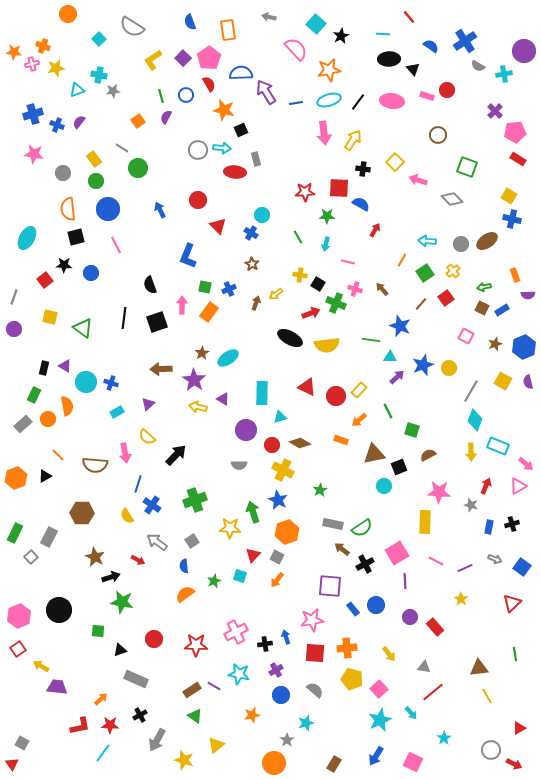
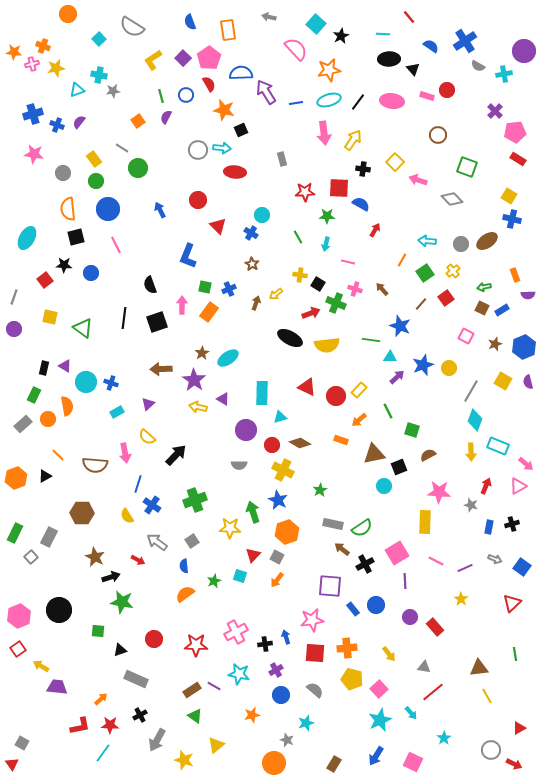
gray rectangle at (256, 159): moved 26 px right
gray star at (287, 740): rotated 16 degrees counterclockwise
